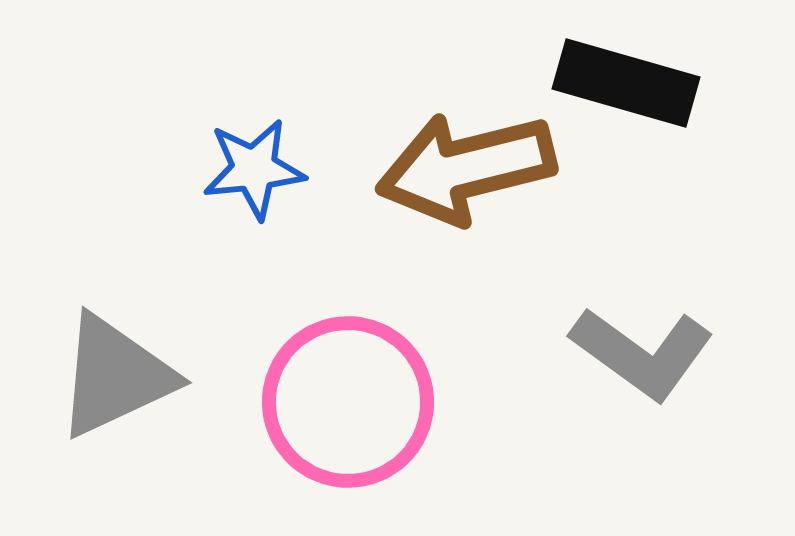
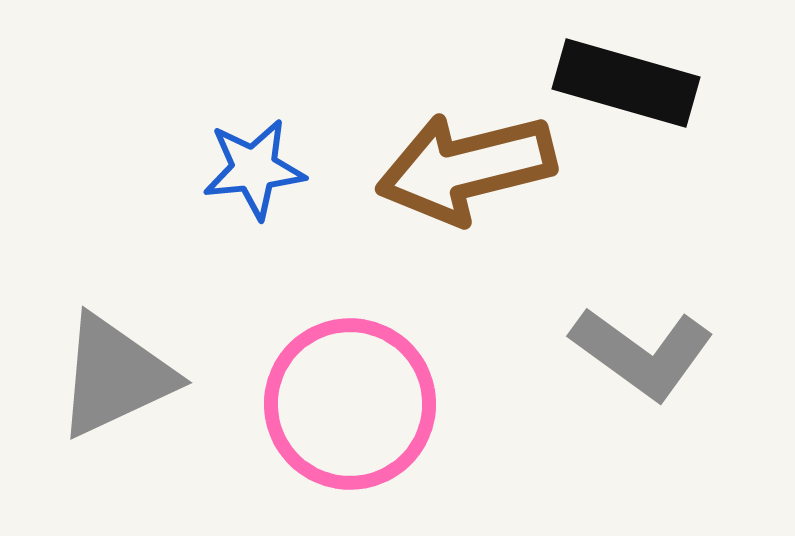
pink circle: moved 2 px right, 2 px down
